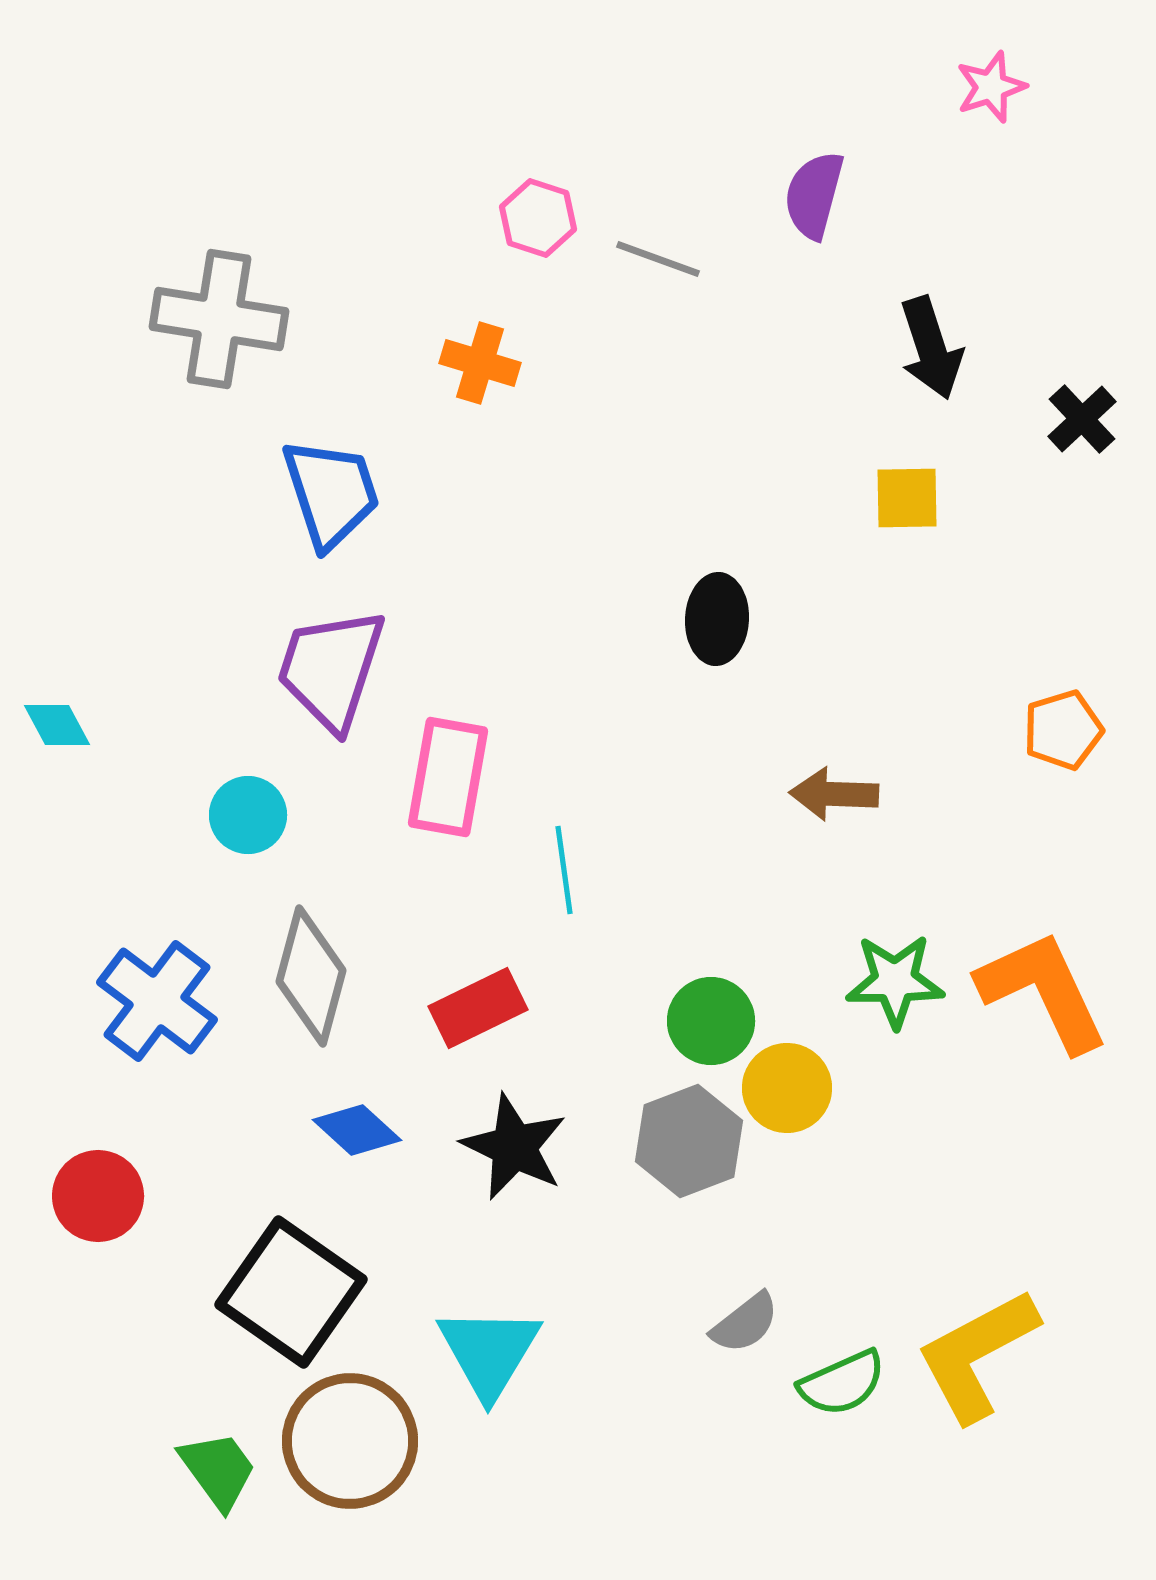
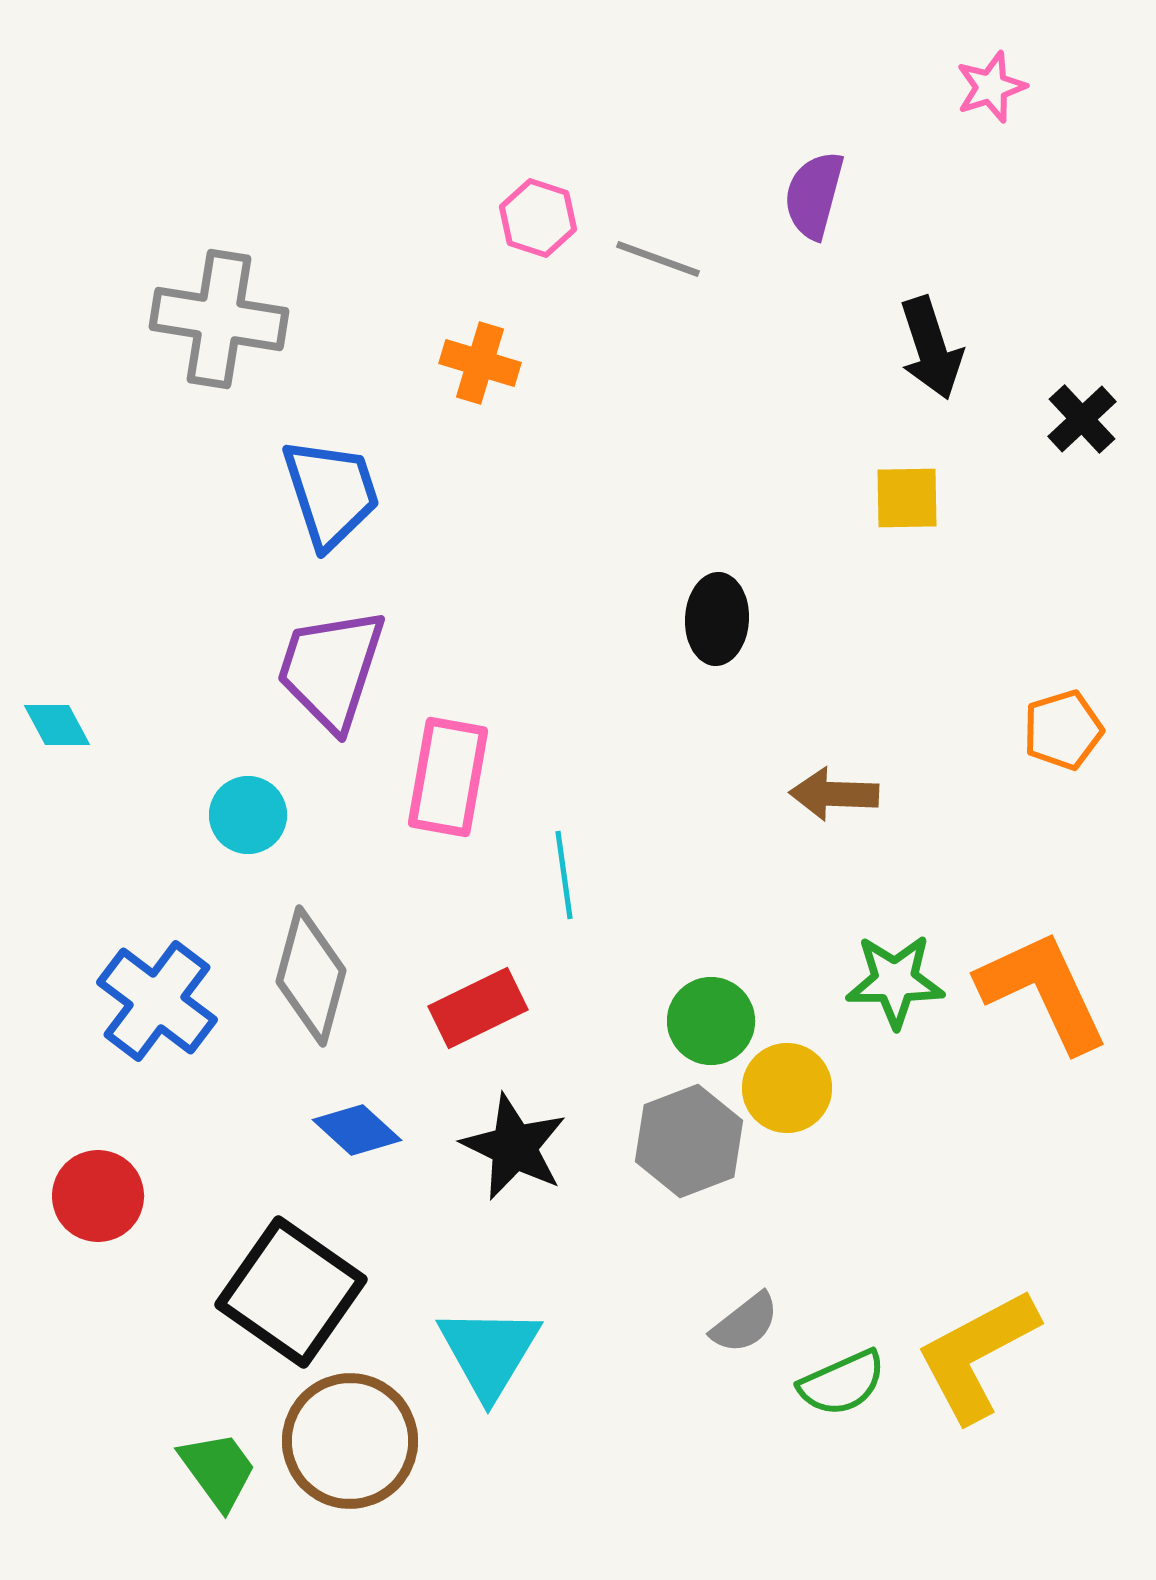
cyan line: moved 5 px down
